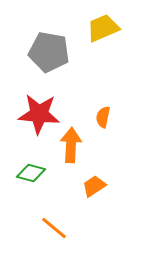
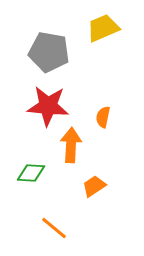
red star: moved 9 px right, 8 px up
green diamond: rotated 12 degrees counterclockwise
